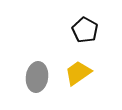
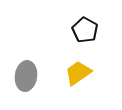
gray ellipse: moved 11 px left, 1 px up
